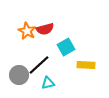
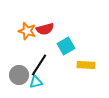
orange star: rotated 12 degrees counterclockwise
cyan square: moved 1 px up
black line: rotated 15 degrees counterclockwise
cyan triangle: moved 12 px left, 1 px up
